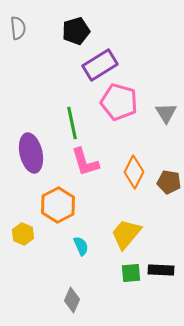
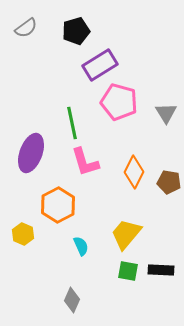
gray semicircle: moved 8 px right; rotated 60 degrees clockwise
purple ellipse: rotated 33 degrees clockwise
green square: moved 3 px left, 2 px up; rotated 15 degrees clockwise
